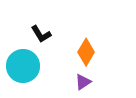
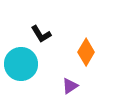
cyan circle: moved 2 px left, 2 px up
purple triangle: moved 13 px left, 4 px down
